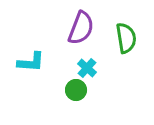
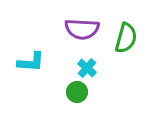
purple semicircle: moved 1 px right, 1 px down; rotated 72 degrees clockwise
green semicircle: rotated 24 degrees clockwise
green circle: moved 1 px right, 2 px down
